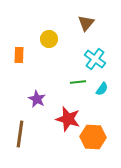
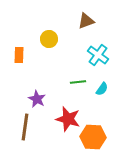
brown triangle: moved 2 px up; rotated 30 degrees clockwise
cyan cross: moved 3 px right, 4 px up
brown line: moved 5 px right, 7 px up
